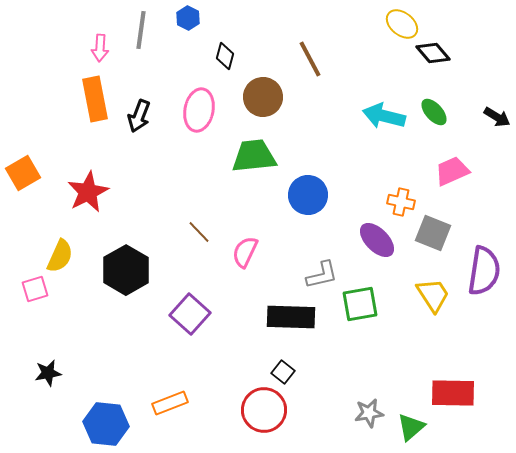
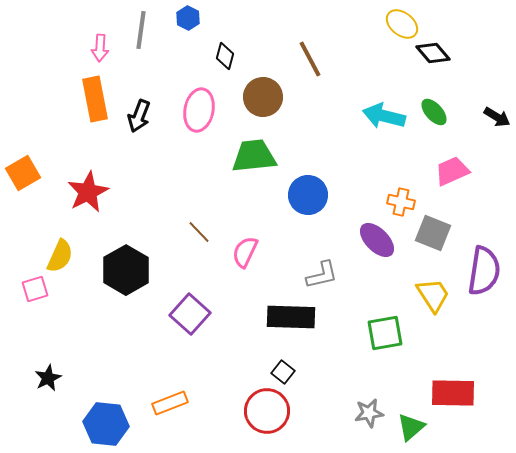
green square at (360, 304): moved 25 px right, 29 px down
black star at (48, 373): moved 5 px down; rotated 16 degrees counterclockwise
red circle at (264, 410): moved 3 px right, 1 px down
